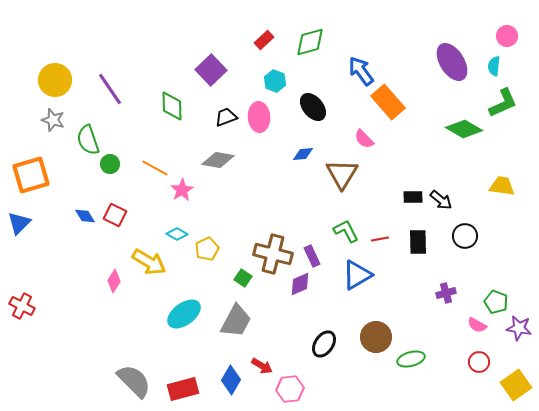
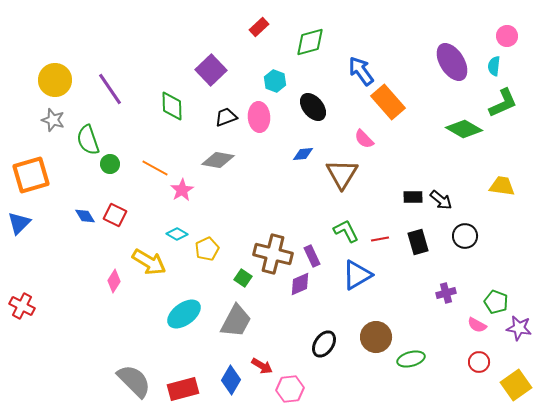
red rectangle at (264, 40): moved 5 px left, 13 px up
black rectangle at (418, 242): rotated 15 degrees counterclockwise
